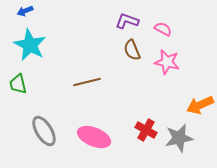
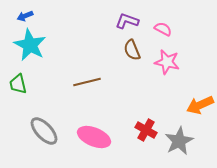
blue arrow: moved 5 px down
gray ellipse: rotated 12 degrees counterclockwise
gray star: moved 3 px down; rotated 16 degrees counterclockwise
